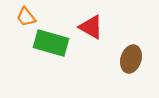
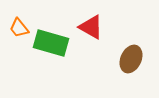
orange trapezoid: moved 7 px left, 11 px down
brown ellipse: rotated 8 degrees clockwise
